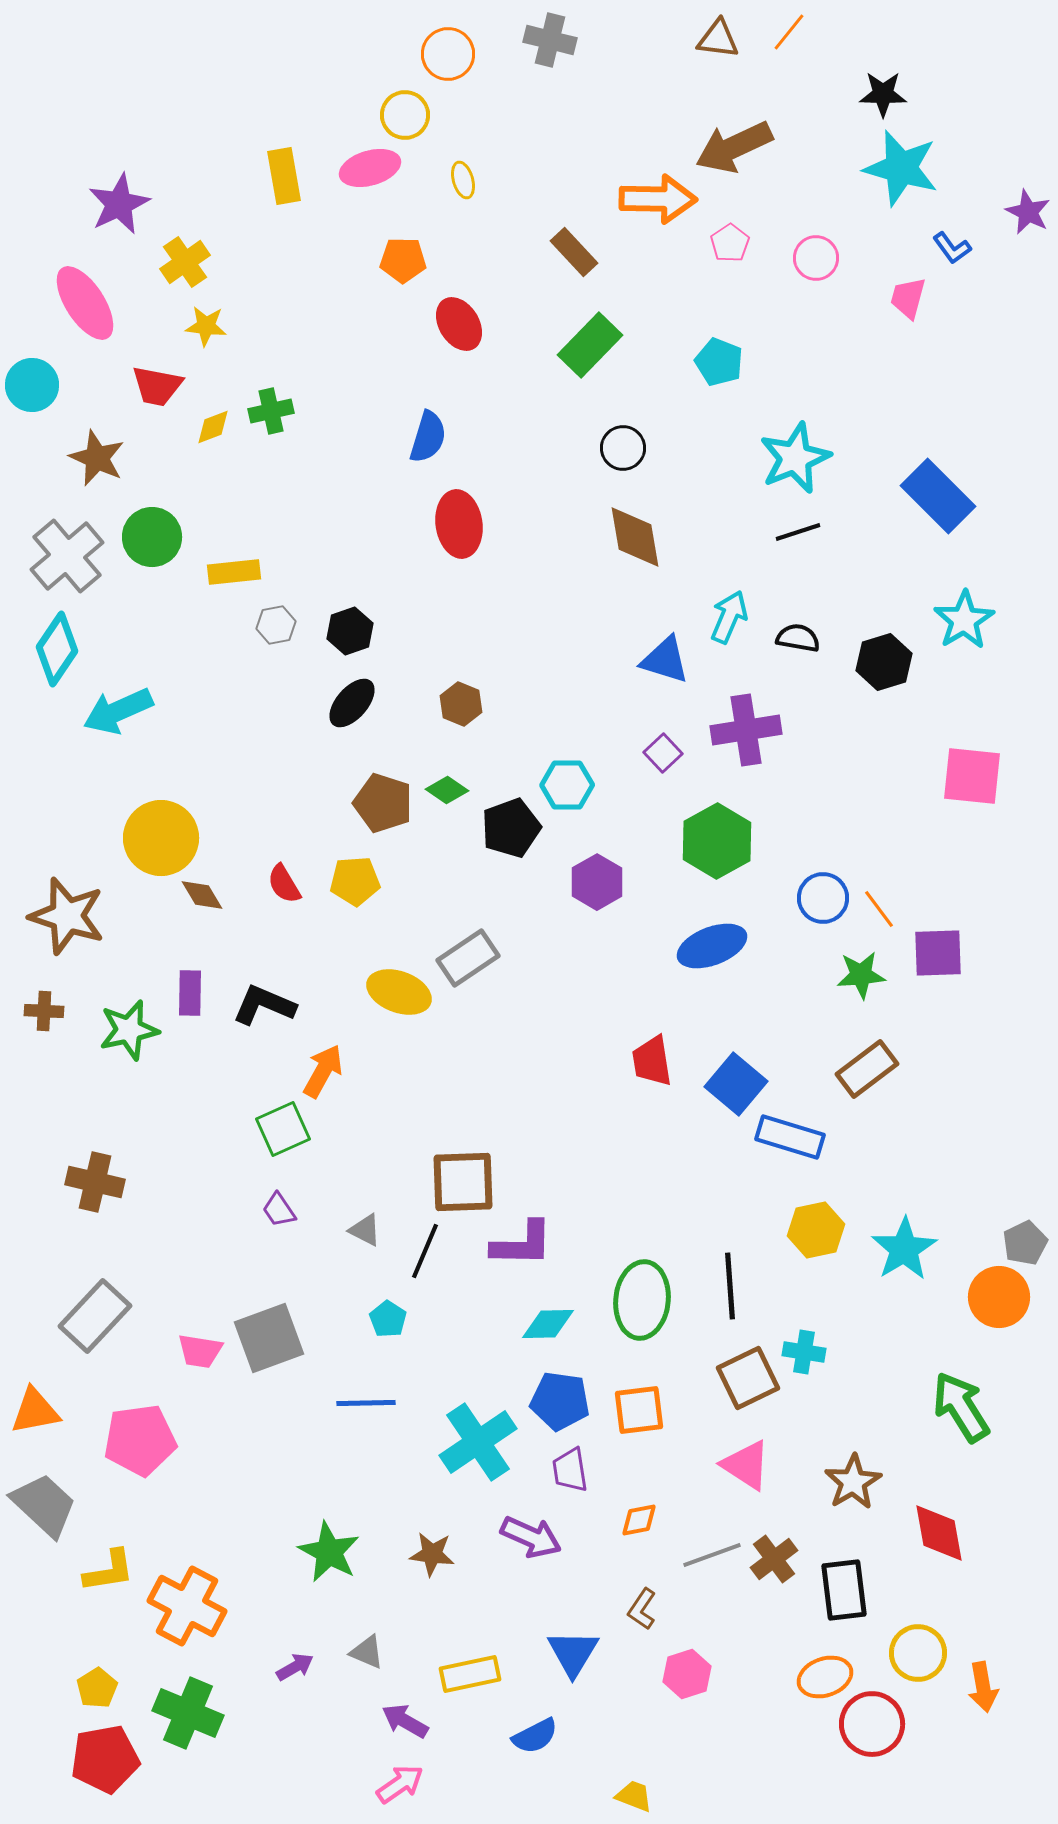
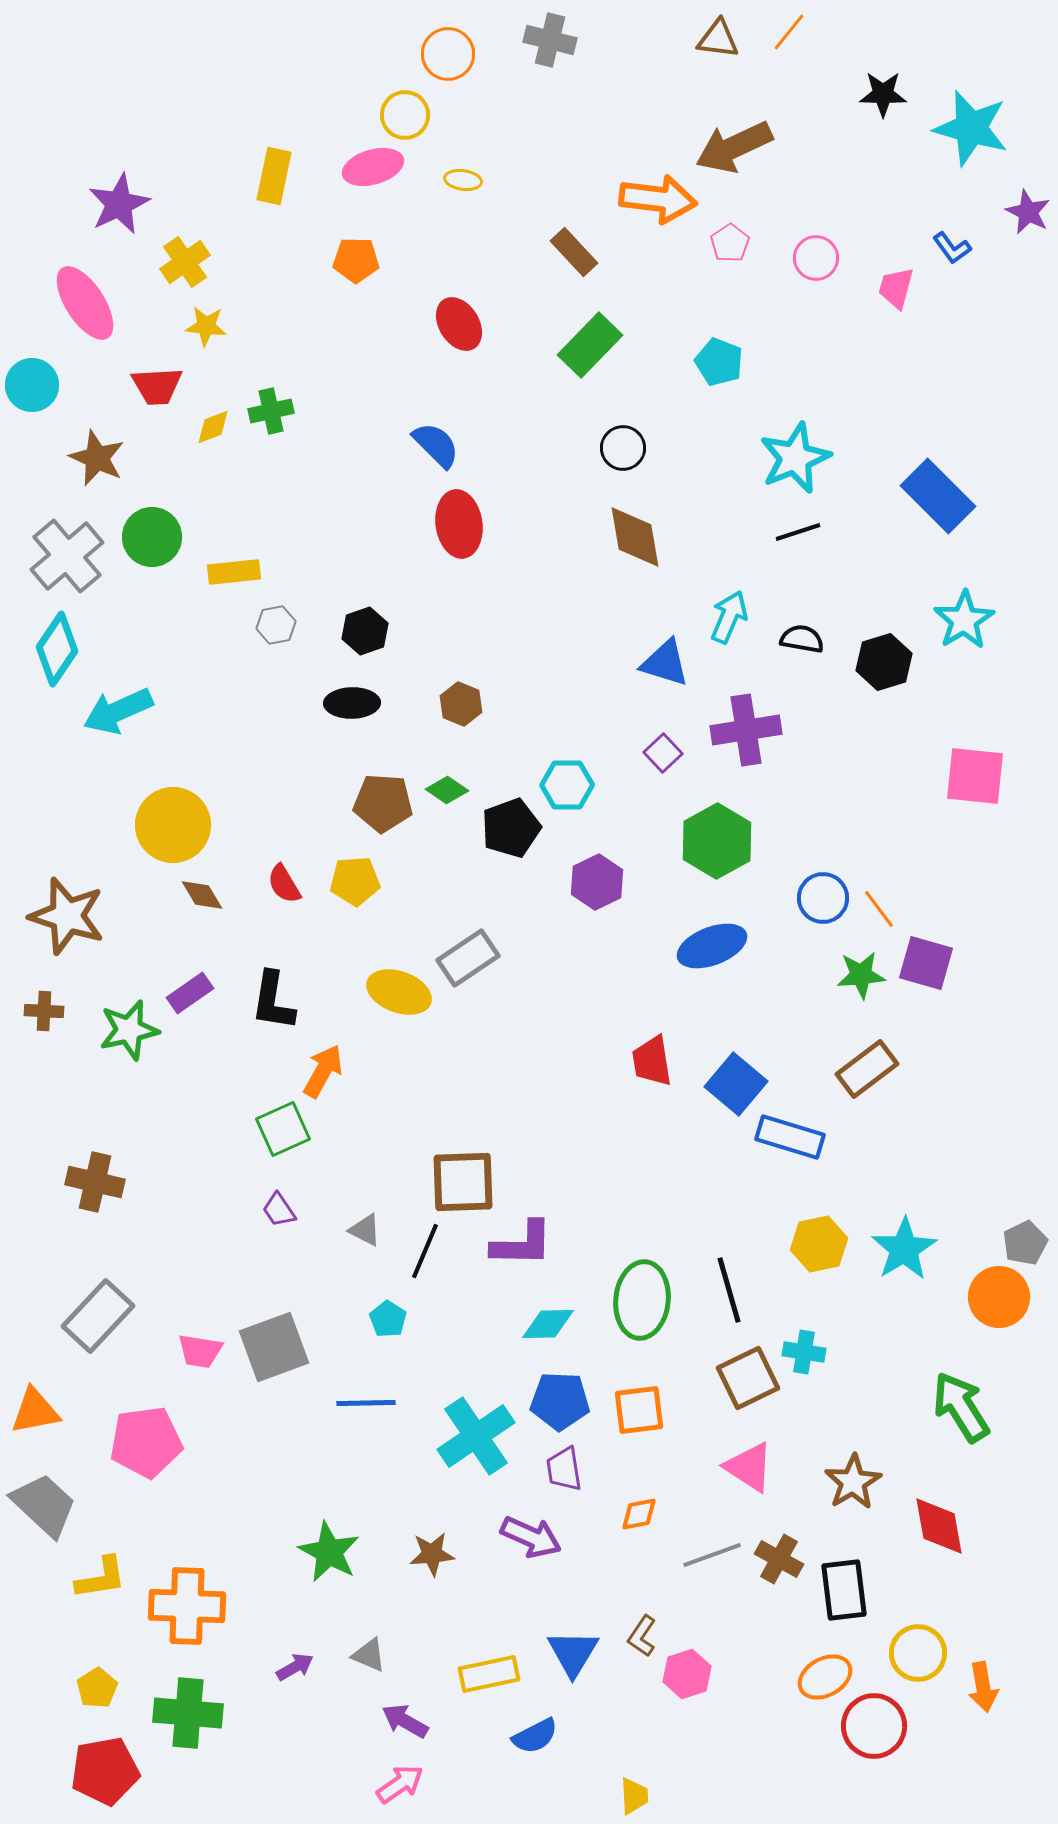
pink ellipse at (370, 168): moved 3 px right, 1 px up
cyan star at (901, 168): moved 70 px right, 40 px up
yellow rectangle at (284, 176): moved 10 px left; rotated 22 degrees clockwise
yellow ellipse at (463, 180): rotated 66 degrees counterclockwise
orange arrow at (658, 199): rotated 6 degrees clockwise
orange pentagon at (403, 260): moved 47 px left
pink trapezoid at (908, 298): moved 12 px left, 10 px up
red trapezoid at (157, 386): rotated 14 degrees counterclockwise
blue semicircle at (428, 437): moved 8 px right, 8 px down; rotated 62 degrees counterclockwise
black hexagon at (350, 631): moved 15 px right
black semicircle at (798, 638): moved 4 px right, 1 px down
blue triangle at (665, 660): moved 3 px down
black ellipse at (352, 703): rotated 48 degrees clockwise
pink square at (972, 776): moved 3 px right
brown pentagon at (383, 803): rotated 14 degrees counterclockwise
yellow circle at (161, 838): moved 12 px right, 13 px up
purple hexagon at (597, 882): rotated 4 degrees clockwise
purple square at (938, 953): moved 12 px left, 10 px down; rotated 18 degrees clockwise
purple rectangle at (190, 993): rotated 54 degrees clockwise
black L-shape at (264, 1005): moved 9 px right, 4 px up; rotated 104 degrees counterclockwise
yellow hexagon at (816, 1230): moved 3 px right, 14 px down
black line at (730, 1286): moved 1 px left, 4 px down; rotated 12 degrees counterclockwise
gray rectangle at (95, 1316): moved 3 px right
gray square at (269, 1338): moved 5 px right, 9 px down
blue pentagon at (560, 1401): rotated 6 degrees counterclockwise
pink pentagon at (140, 1440): moved 6 px right, 2 px down
cyan cross at (478, 1442): moved 2 px left, 6 px up
pink triangle at (746, 1465): moved 3 px right, 2 px down
purple trapezoid at (570, 1470): moved 6 px left, 1 px up
orange diamond at (639, 1520): moved 6 px up
red diamond at (939, 1533): moved 7 px up
brown star at (432, 1554): rotated 12 degrees counterclockwise
brown cross at (774, 1559): moved 5 px right; rotated 24 degrees counterclockwise
yellow L-shape at (109, 1571): moved 8 px left, 7 px down
orange cross at (187, 1606): rotated 26 degrees counterclockwise
brown L-shape at (642, 1609): moved 27 px down
gray triangle at (367, 1652): moved 2 px right, 3 px down
yellow rectangle at (470, 1674): moved 19 px right
orange ellipse at (825, 1677): rotated 10 degrees counterclockwise
green cross at (188, 1713): rotated 18 degrees counterclockwise
red circle at (872, 1724): moved 2 px right, 2 px down
red pentagon at (105, 1759): moved 12 px down
yellow trapezoid at (634, 1796): rotated 66 degrees clockwise
